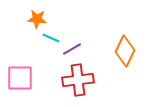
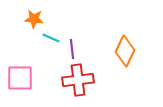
orange star: moved 3 px left
purple line: rotated 66 degrees counterclockwise
